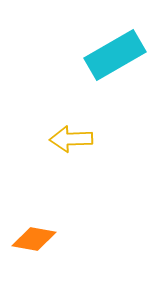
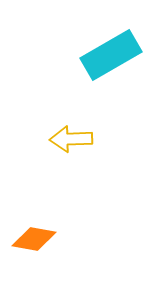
cyan rectangle: moved 4 px left
